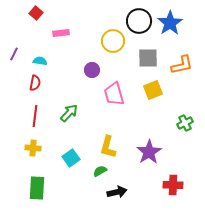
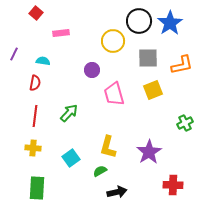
cyan semicircle: moved 3 px right
